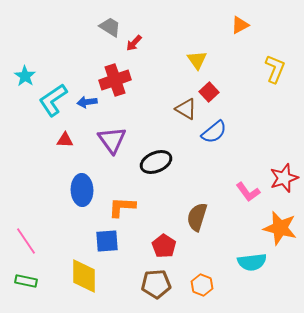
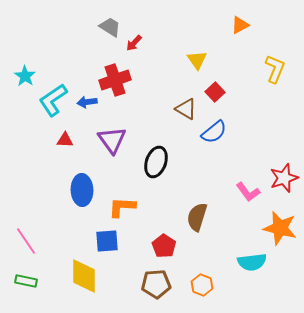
red square: moved 6 px right
black ellipse: rotated 48 degrees counterclockwise
